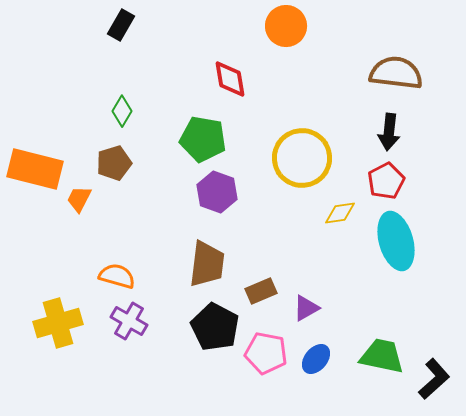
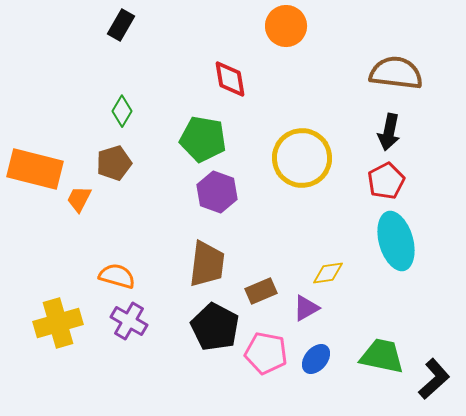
black arrow: rotated 6 degrees clockwise
yellow diamond: moved 12 px left, 60 px down
